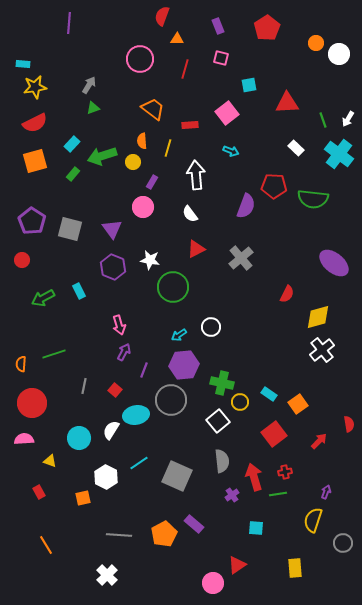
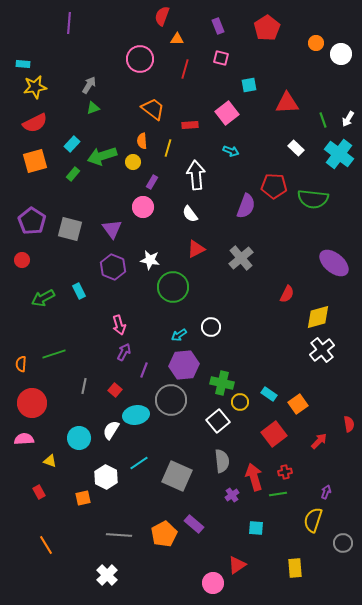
white circle at (339, 54): moved 2 px right
